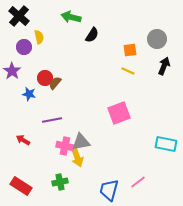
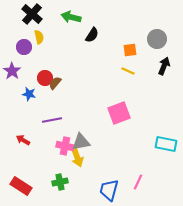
black cross: moved 13 px right, 2 px up
pink line: rotated 28 degrees counterclockwise
